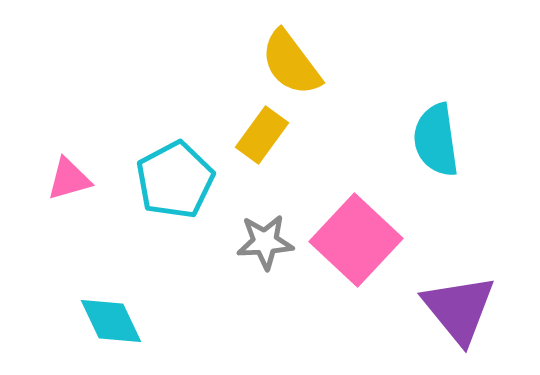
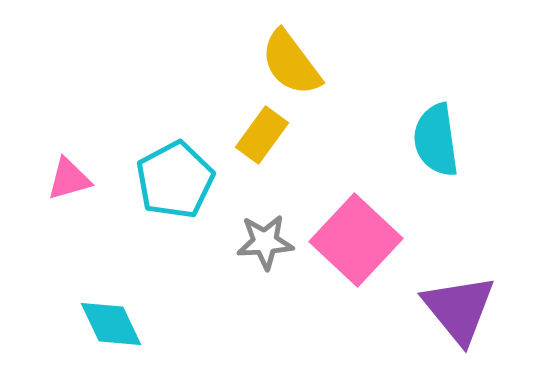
cyan diamond: moved 3 px down
